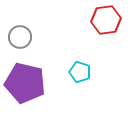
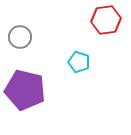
cyan pentagon: moved 1 px left, 10 px up
purple pentagon: moved 7 px down
